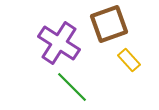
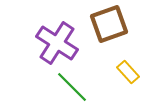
purple cross: moved 2 px left
yellow rectangle: moved 1 px left, 12 px down
